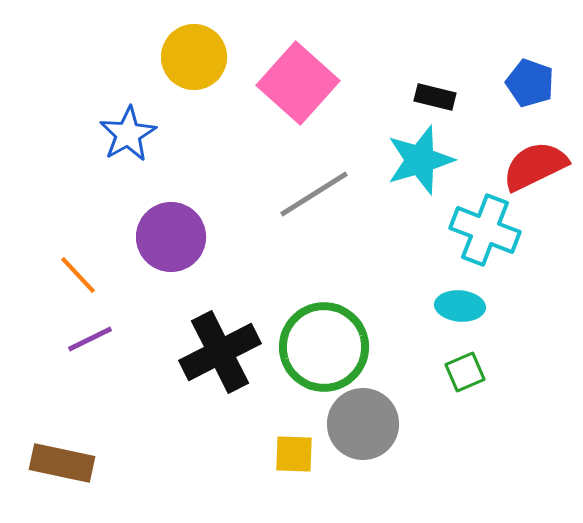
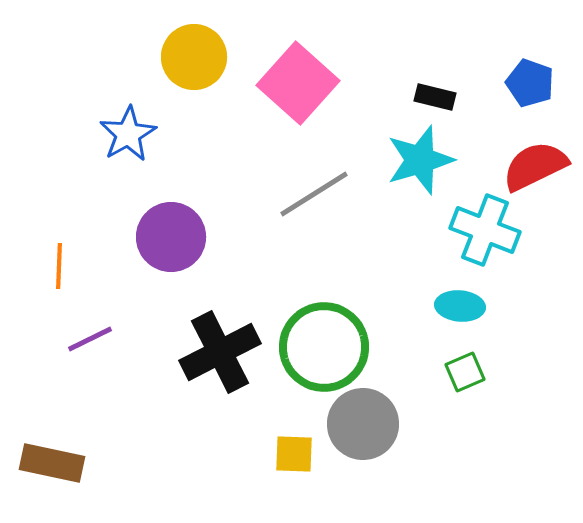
orange line: moved 19 px left, 9 px up; rotated 45 degrees clockwise
brown rectangle: moved 10 px left
